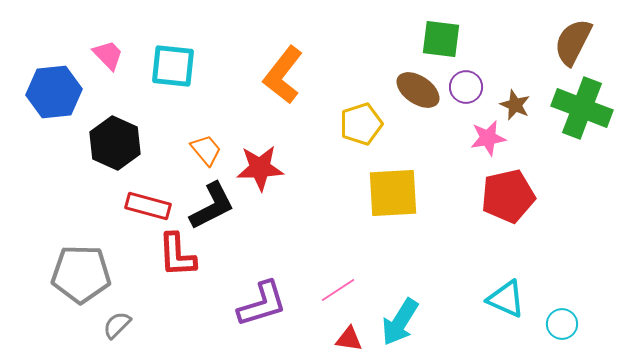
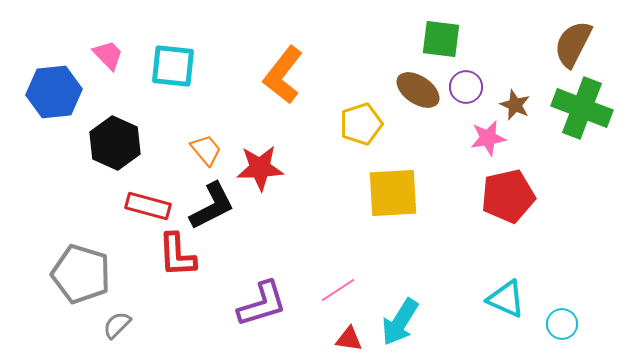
brown semicircle: moved 2 px down
gray pentagon: rotated 16 degrees clockwise
